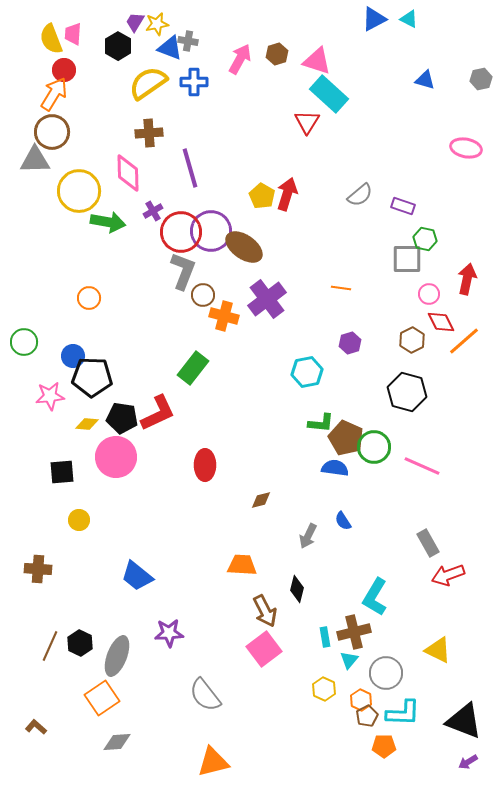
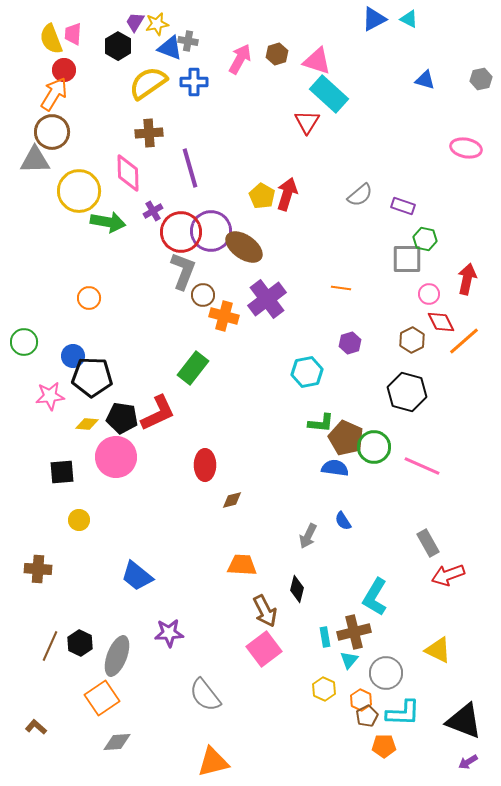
brown diamond at (261, 500): moved 29 px left
